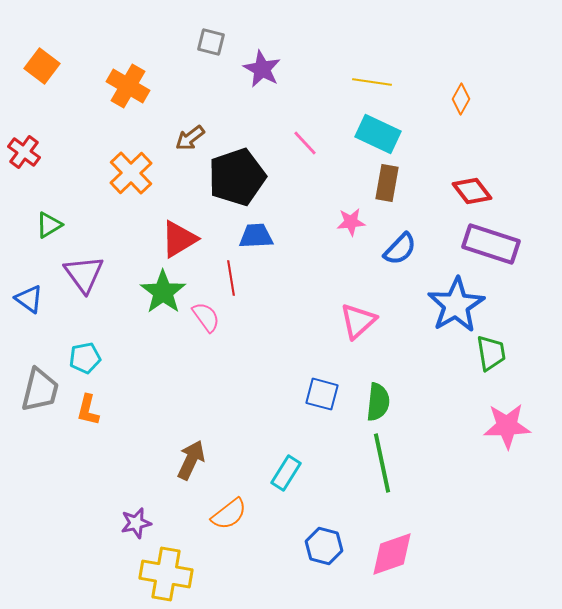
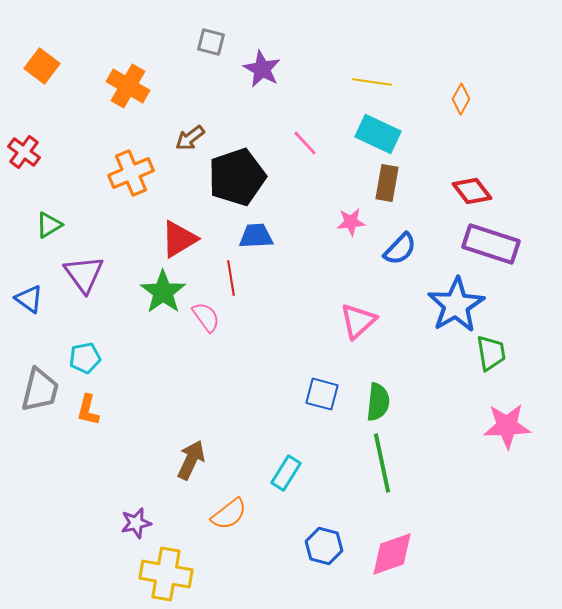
orange cross at (131, 173): rotated 21 degrees clockwise
